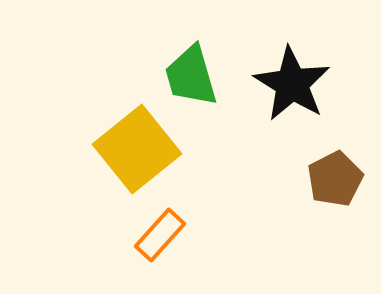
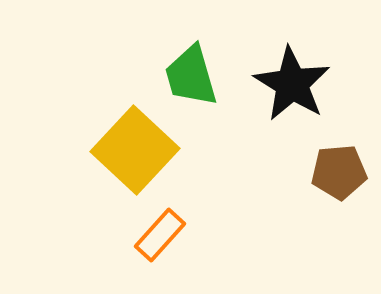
yellow square: moved 2 px left, 1 px down; rotated 8 degrees counterclockwise
brown pentagon: moved 4 px right, 7 px up; rotated 22 degrees clockwise
